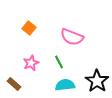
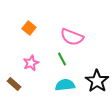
green line: moved 3 px right, 3 px up
